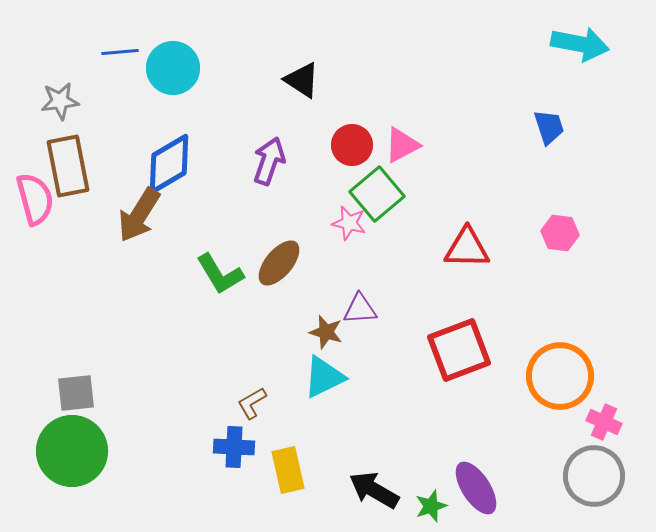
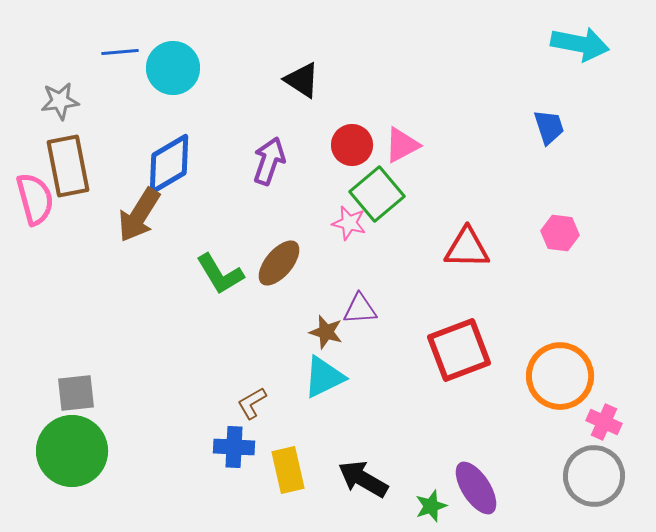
black arrow: moved 11 px left, 11 px up
